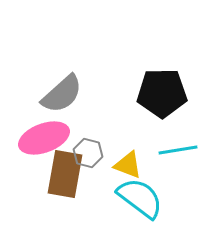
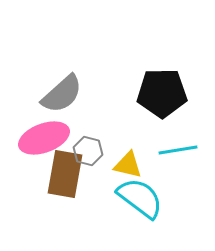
gray hexagon: moved 2 px up
yellow triangle: rotated 8 degrees counterclockwise
